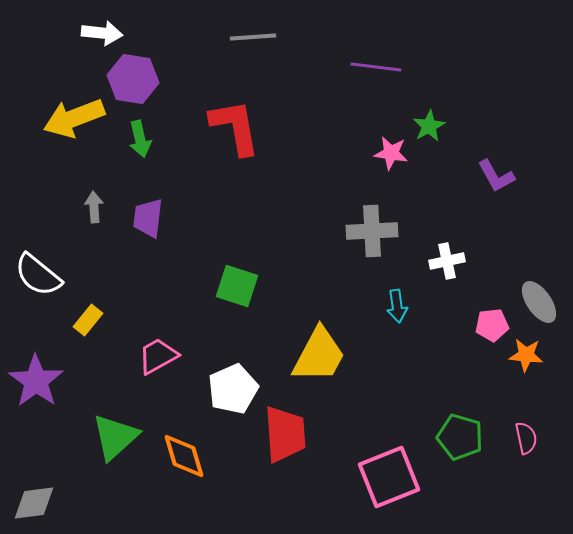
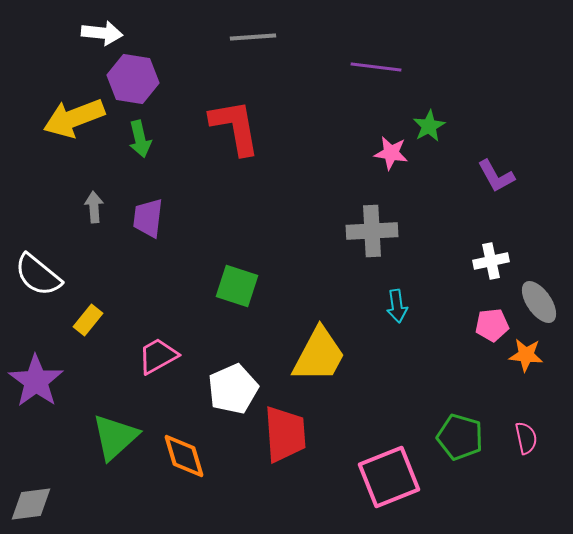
white cross: moved 44 px right
gray diamond: moved 3 px left, 1 px down
